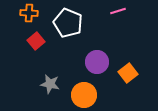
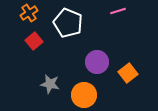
orange cross: rotated 36 degrees counterclockwise
red square: moved 2 px left
